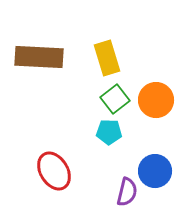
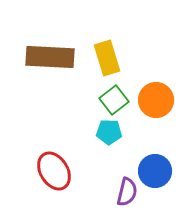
brown rectangle: moved 11 px right
green square: moved 1 px left, 1 px down
